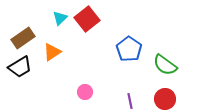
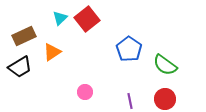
brown rectangle: moved 1 px right, 2 px up; rotated 10 degrees clockwise
